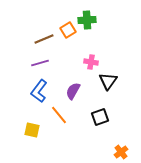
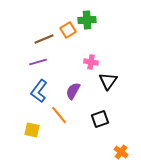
purple line: moved 2 px left, 1 px up
black square: moved 2 px down
orange cross: rotated 16 degrees counterclockwise
